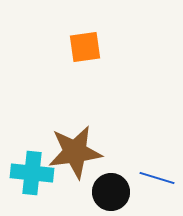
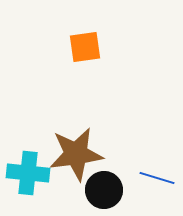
brown star: moved 1 px right, 2 px down
cyan cross: moved 4 px left
black circle: moved 7 px left, 2 px up
